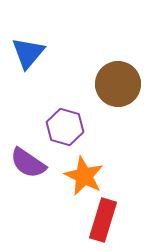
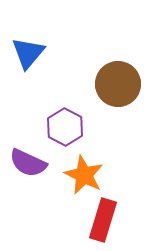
purple hexagon: rotated 12 degrees clockwise
purple semicircle: rotated 9 degrees counterclockwise
orange star: moved 1 px up
